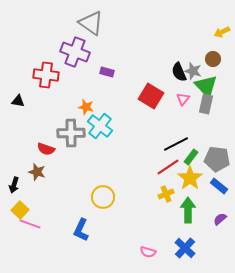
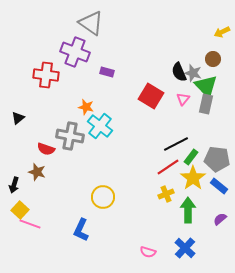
gray star: moved 2 px down
black triangle: moved 17 px down; rotated 48 degrees counterclockwise
gray cross: moved 1 px left, 3 px down; rotated 12 degrees clockwise
yellow star: moved 3 px right
